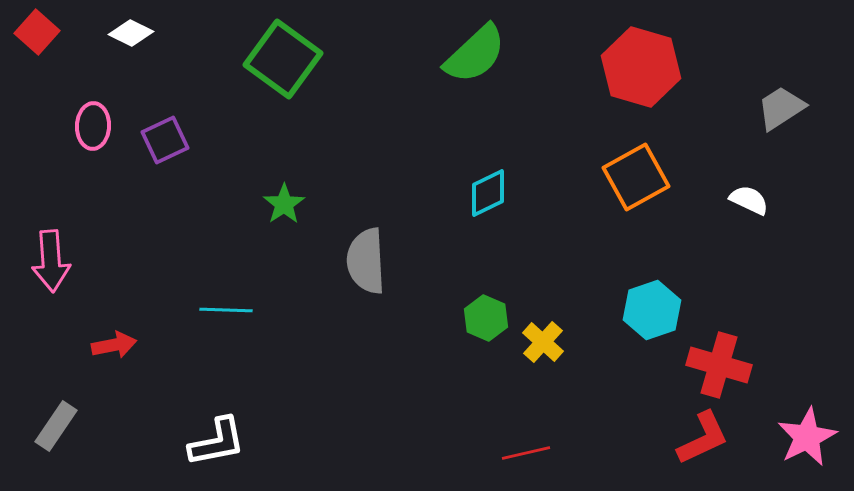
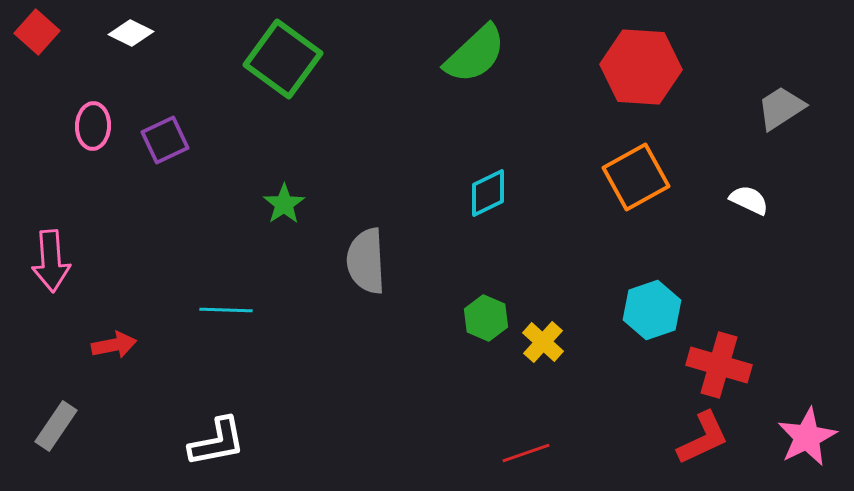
red hexagon: rotated 12 degrees counterclockwise
red line: rotated 6 degrees counterclockwise
